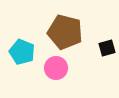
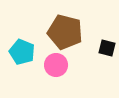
black square: rotated 30 degrees clockwise
pink circle: moved 3 px up
